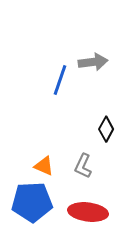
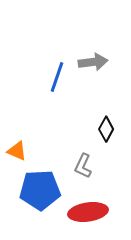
blue line: moved 3 px left, 3 px up
orange triangle: moved 27 px left, 15 px up
blue pentagon: moved 8 px right, 12 px up
red ellipse: rotated 15 degrees counterclockwise
